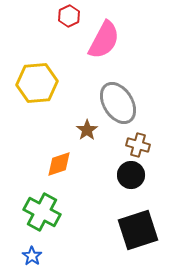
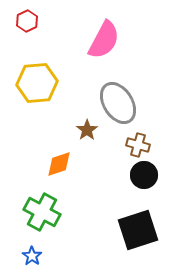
red hexagon: moved 42 px left, 5 px down
black circle: moved 13 px right
